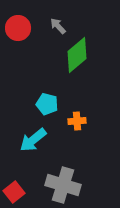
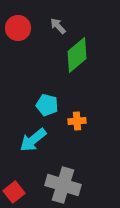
cyan pentagon: moved 1 px down
